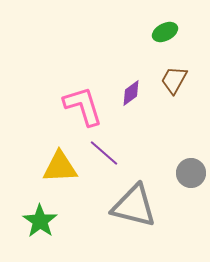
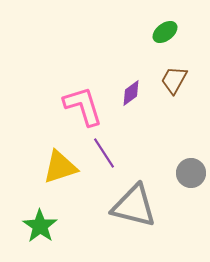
green ellipse: rotated 10 degrees counterclockwise
purple line: rotated 16 degrees clockwise
yellow triangle: rotated 15 degrees counterclockwise
green star: moved 5 px down
